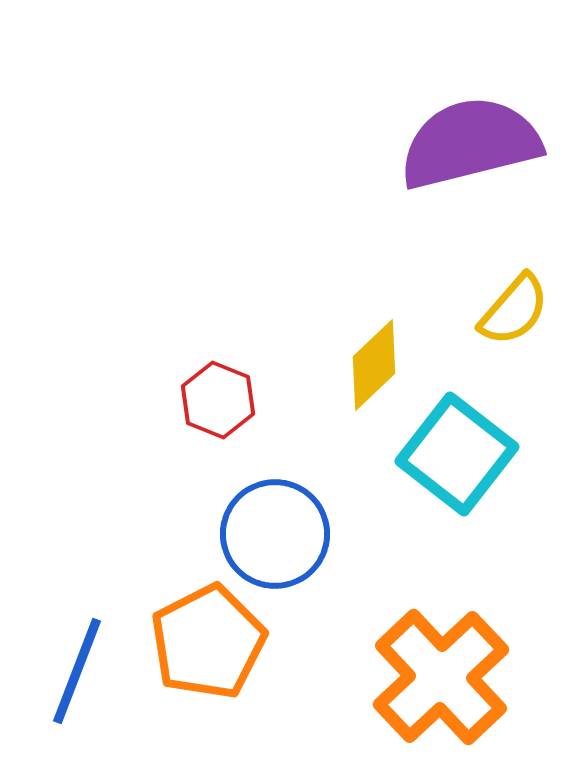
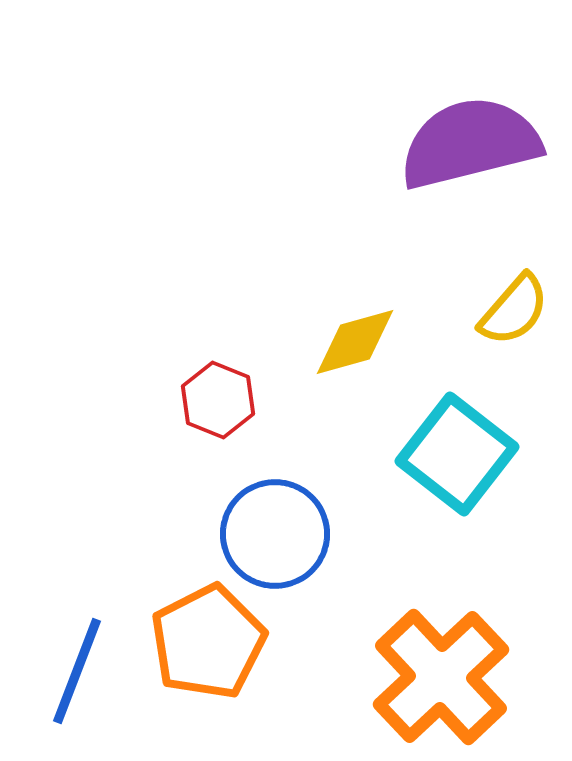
yellow diamond: moved 19 px left, 23 px up; rotated 28 degrees clockwise
